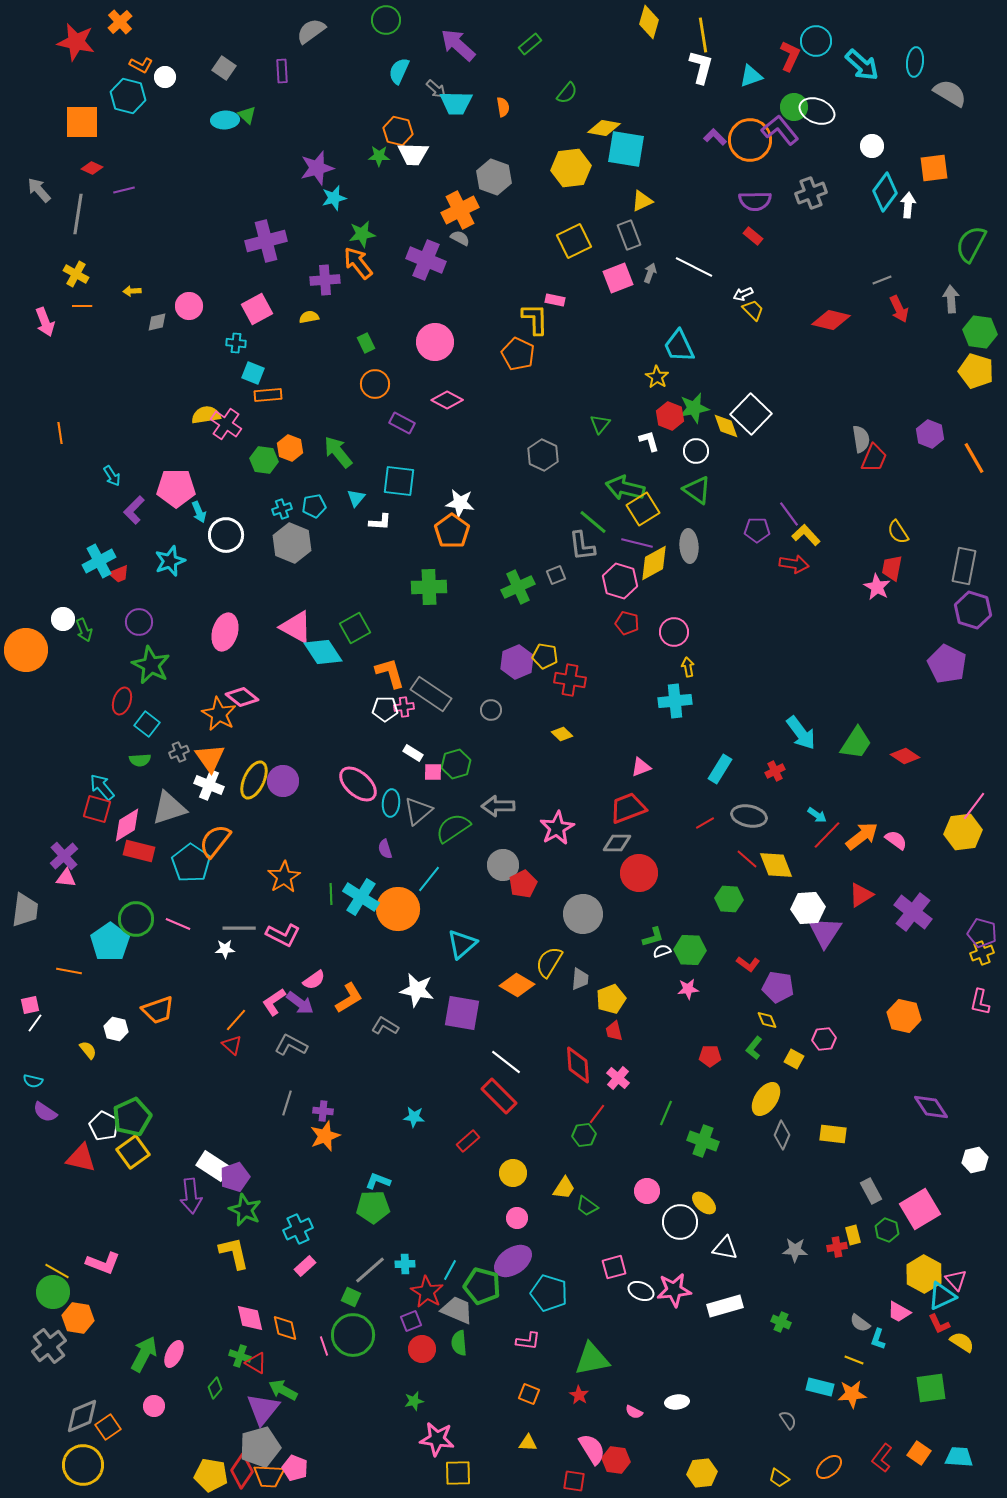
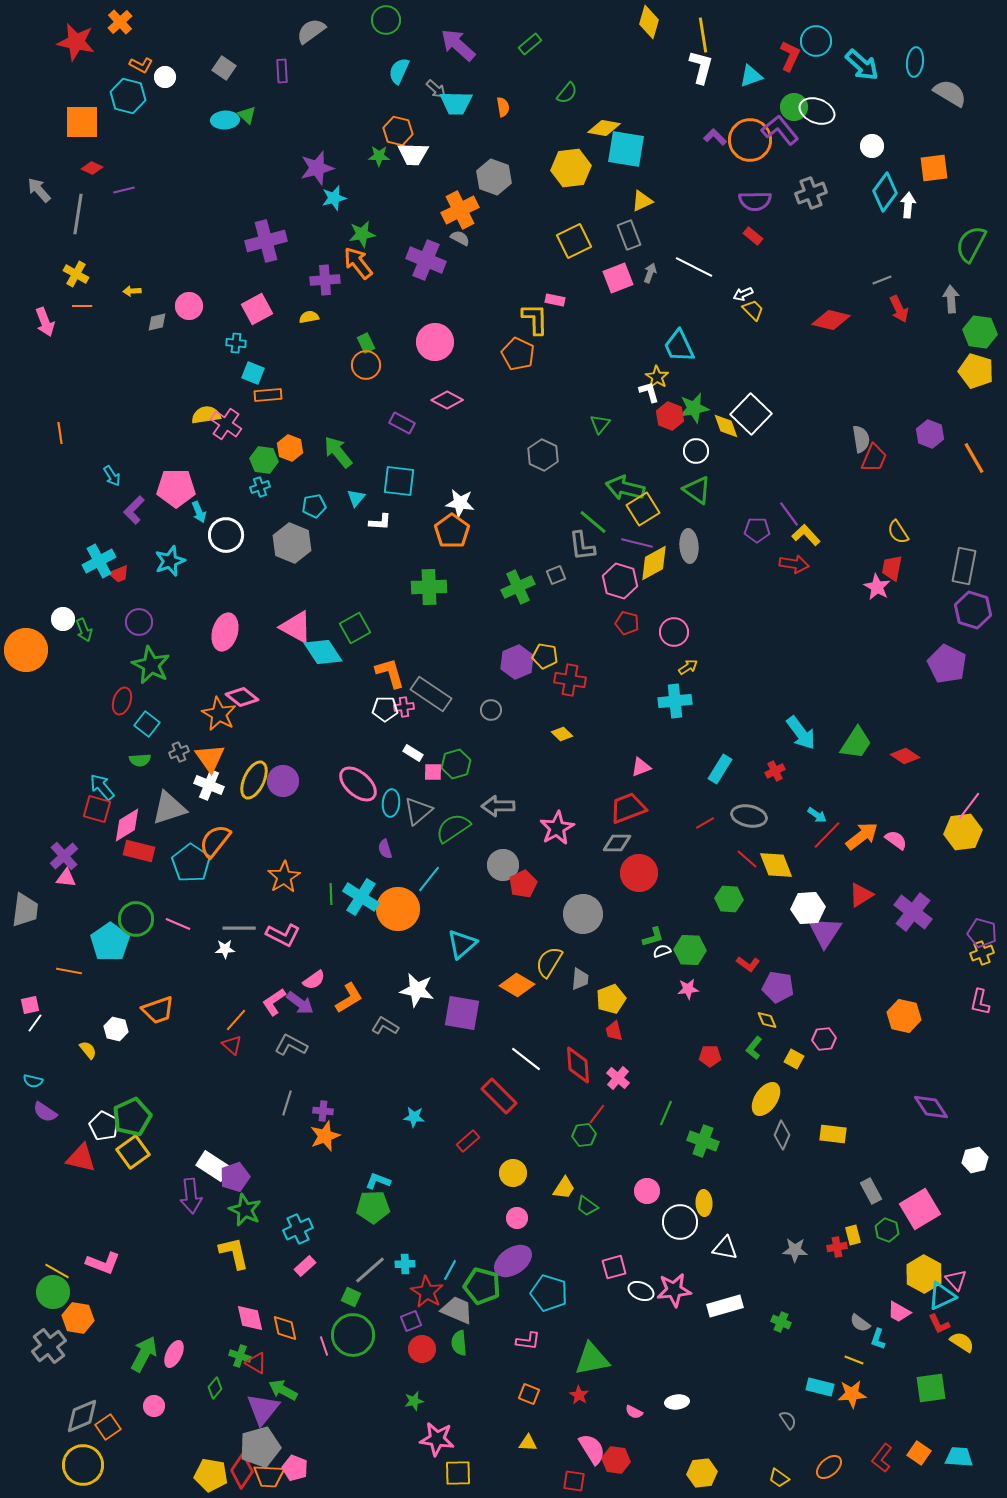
orange circle at (375, 384): moved 9 px left, 19 px up
white L-shape at (649, 441): moved 49 px up
cyan cross at (282, 509): moved 22 px left, 22 px up
yellow arrow at (688, 667): rotated 66 degrees clockwise
pink line at (974, 806): moved 5 px left
white line at (506, 1062): moved 20 px right, 3 px up
yellow ellipse at (704, 1203): rotated 45 degrees clockwise
